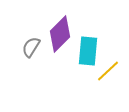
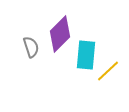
gray semicircle: rotated 130 degrees clockwise
cyan rectangle: moved 2 px left, 4 px down
